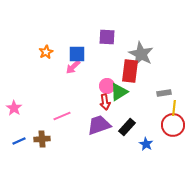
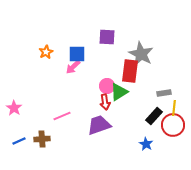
black rectangle: moved 27 px right, 11 px up
